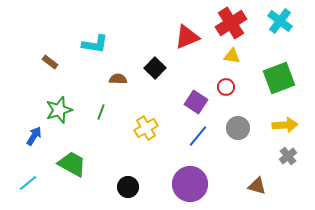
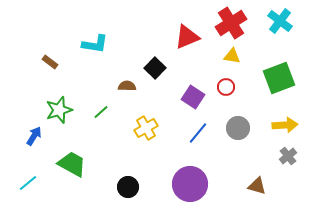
brown semicircle: moved 9 px right, 7 px down
purple square: moved 3 px left, 5 px up
green line: rotated 28 degrees clockwise
blue line: moved 3 px up
